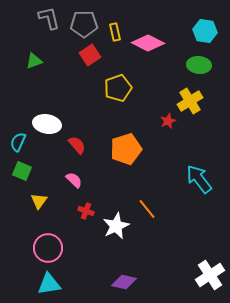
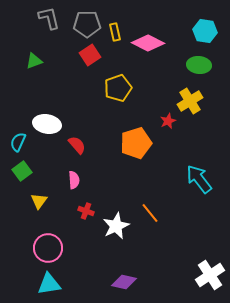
gray pentagon: moved 3 px right
orange pentagon: moved 10 px right, 6 px up
green square: rotated 30 degrees clockwise
pink semicircle: rotated 42 degrees clockwise
orange line: moved 3 px right, 4 px down
